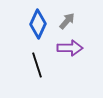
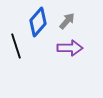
blue diamond: moved 2 px up; rotated 16 degrees clockwise
black line: moved 21 px left, 19 px up
